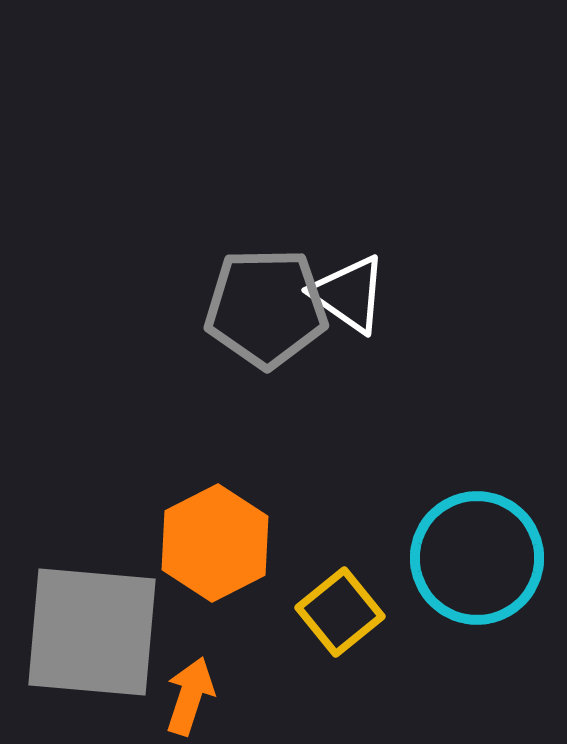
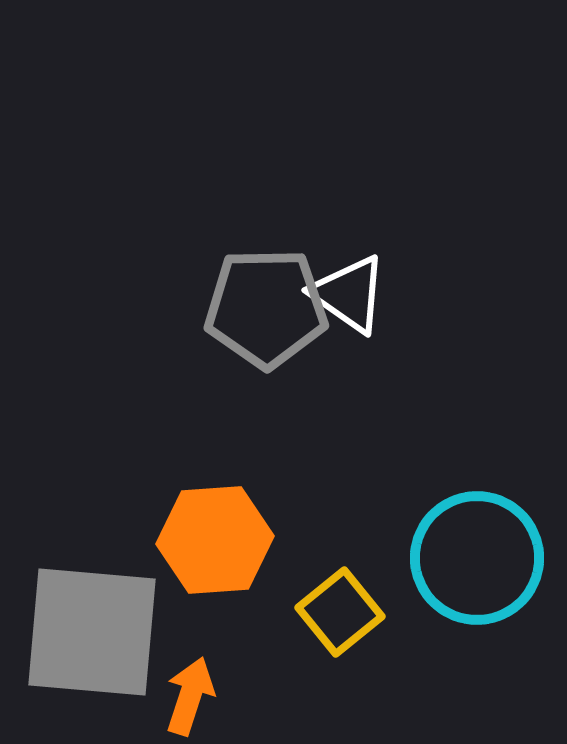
orange hexagon: moved 3 px up; rotated 23 degrees clockwise
